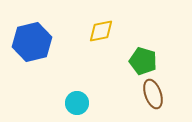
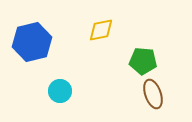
yellow diamond: moved 1 px up
green pentagon: rotated 12 degrees counterclockwise
cyan circle: moved 17 px left, 12 px up
